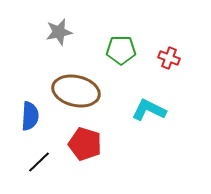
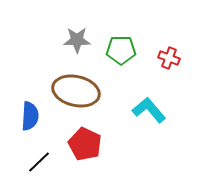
gray star: moved 18 px right, 8 px down; rotated 12 degrees clockwise
cyan L-shape: rotated 24 degrees clockwise
red pentagon: rotated 8 degrees clockwise
